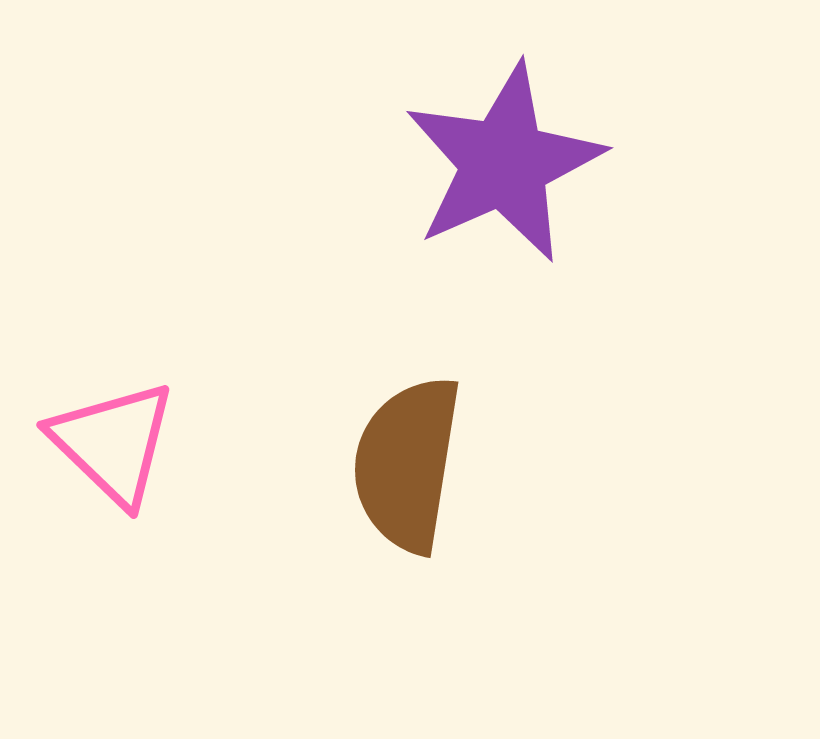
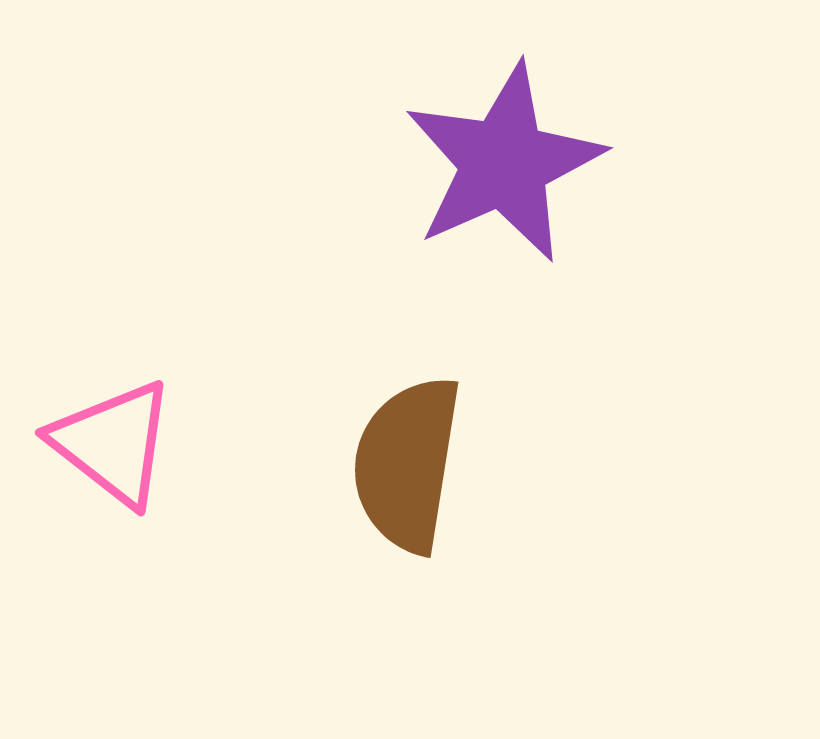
pink triangle: rotated 6 degrees counterclockwise
